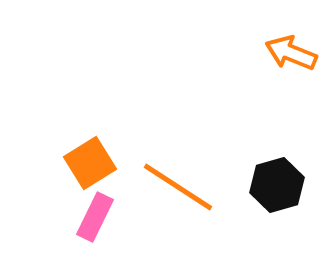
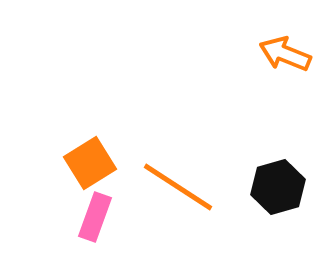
orange arrow: moved 6 px left, 1 px down
black hexagon: moved 1 px right, 2 px down
pink rectangle: rotated 6 degrees counterclockwise
